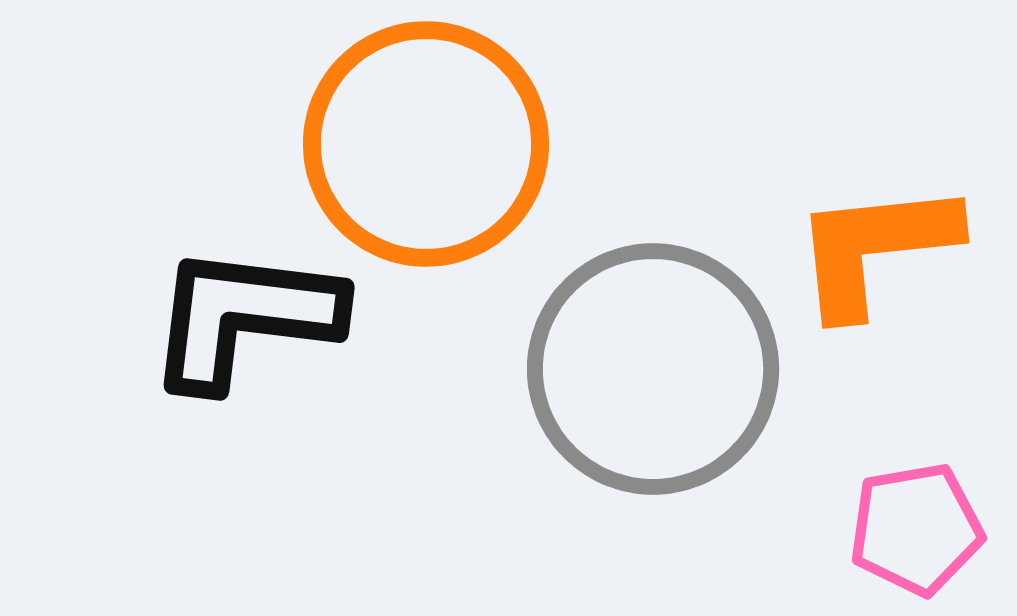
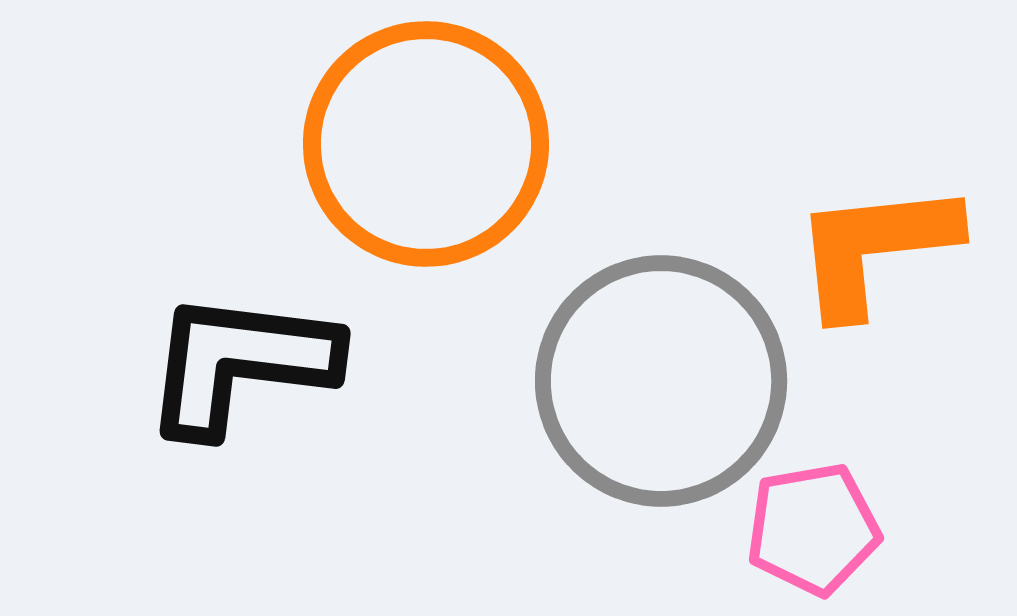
black L-shape: moved 4 px left, 46 px down
gray circle: moved 8 px right, 12 px down
pink pentagon: moved 103 px left
